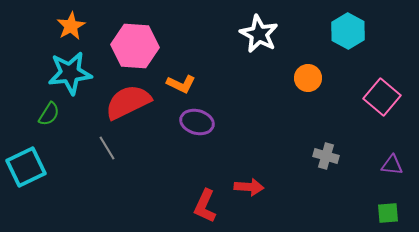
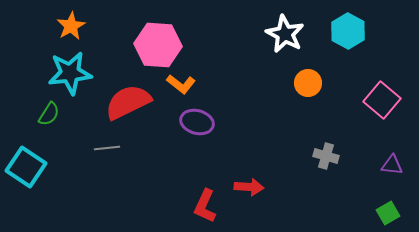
white star: moved 26 px right
pink hexagon: moved 23 px right, 1 px up
orange circle: moved 5 px down
orange L-shape: rotated 12 degrees clockwise
pink square: moved 3 px down
gray line: rotated 65 degrees counterclockwise
cyan square: rotated 30 degrees counterclockwise
green square: rotated 25 degrees counterclockwise
